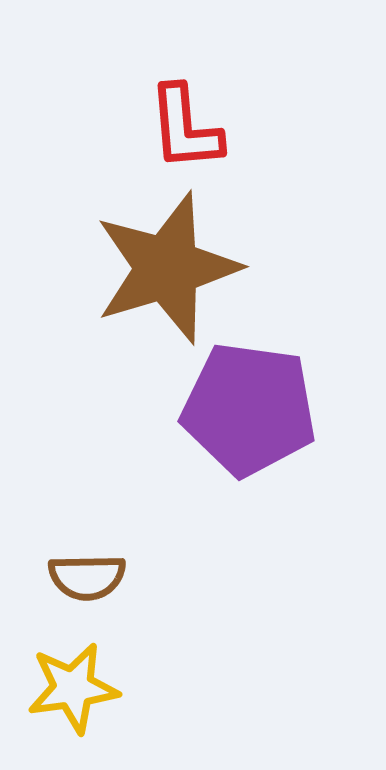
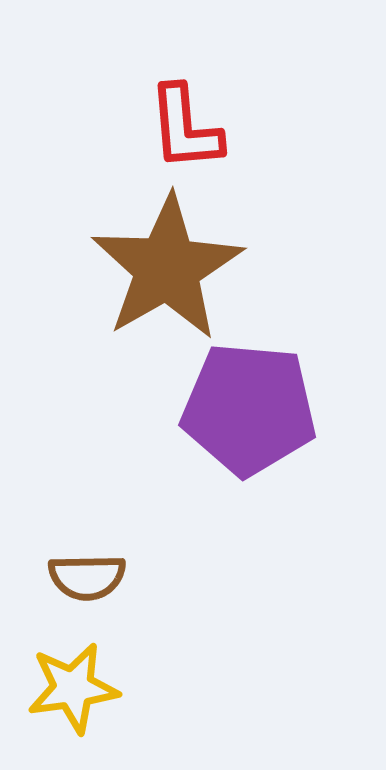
brown star: rotated 13 degrees counterclockwise
purple pentagon: rotated 3 degrees counterclockwise
